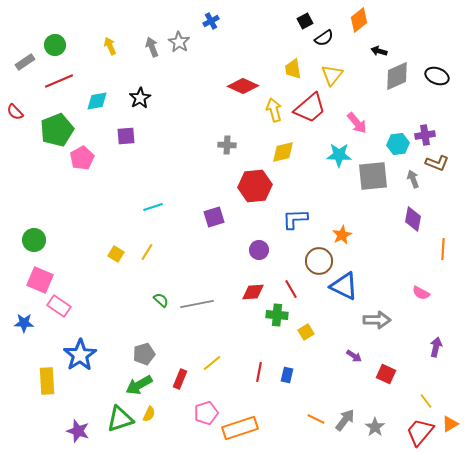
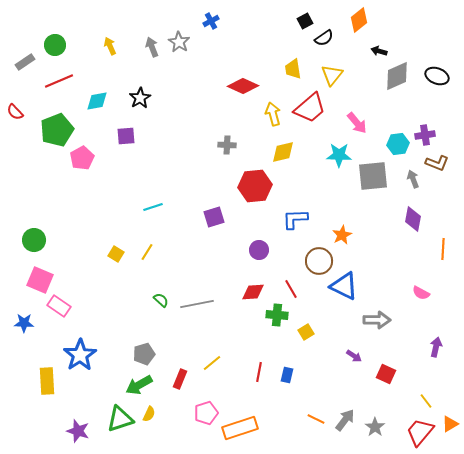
yellow arrow at (274, 110): moved 1 px left, 4 px down
